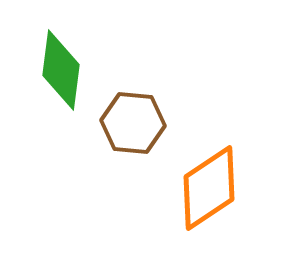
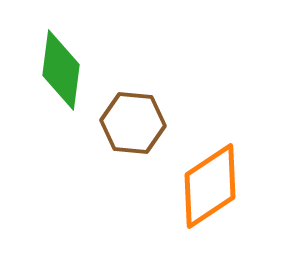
orange diamond: moved 1 px right, 2 px up
